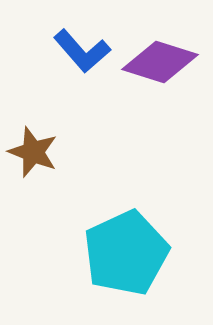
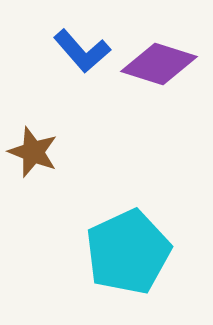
purple diamond: moved 1 px left, 2 px down
cyan pentagon: moved 2 px right, 1 px up
